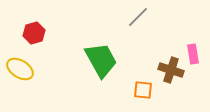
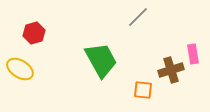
brown cross: rotated 35 degrees counterclockwise
